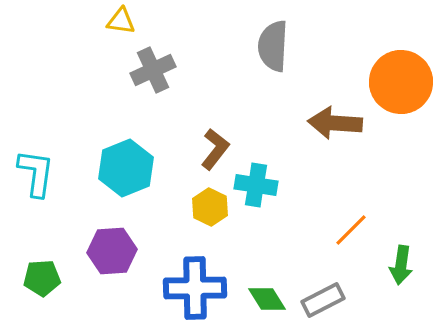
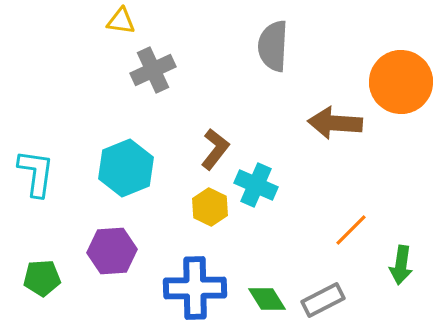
cyan cross: rotated 15 degrees clockwise
